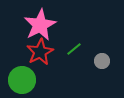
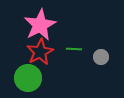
green line: rotated 42 degrees clockwise
gray circle: moved 1 px left, 4 px up
green circle: moved 6 px right, 2 px up
